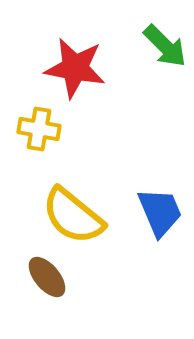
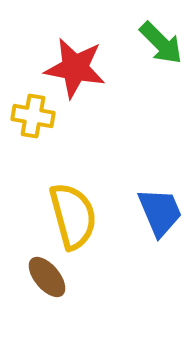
green arrow: moved 4 px left, 3 px up
yellow cross: moved 6 px left, 13 px up
yellow semicircle: rotated 144 degrees counterclockwise
